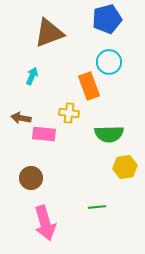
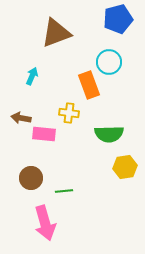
blue pentagon: moved 11 px right
brown triangle: moved 7 px right
orange rectangle: moved 1 px up
green line: moved 33 px left, 16 px up
